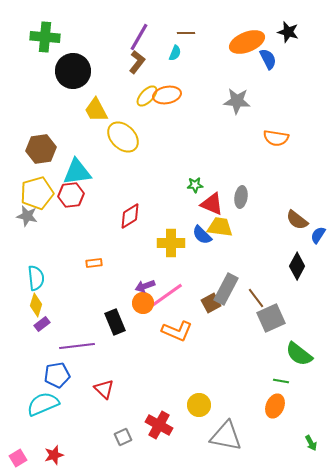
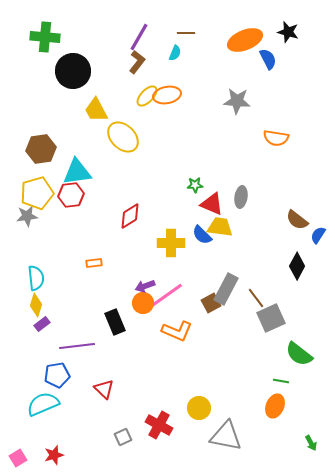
orange ellipse at (247, 42): moved 2 px left, 2 px up
gray star at (27, 216): rotated 20 degrees counterclockwise
yellow circle at (199, 405): moved 3 px down
